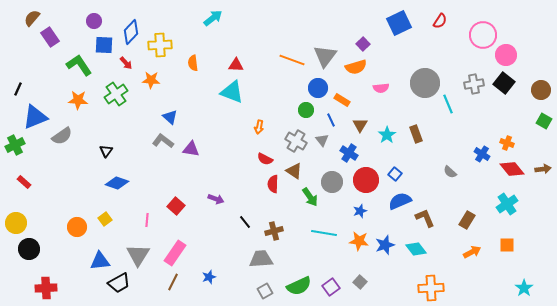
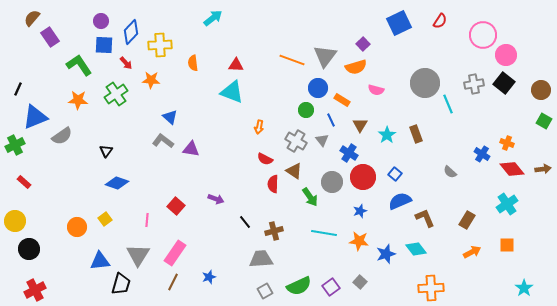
purple circle at (94, 21): moved 7 px right
pink semicircle at (381, 88): moved 5 px left, 2 px down; rotated 21 degrees clockwise
red circle at (366, 180): moved 3 px left, 3 px up
yellow circle at (16, 223): moved 1 px left, 2 px up
blue star at (385, 245): moved 1 px right, 9 px down
black trapezoid at (119, 283): moved 2 px right, 1 px down; rotated 45 degrees counterclockwise
red cross at (46, 288): moved 11 px left, 2 px down; rotated 25 degrees counterclockwise
